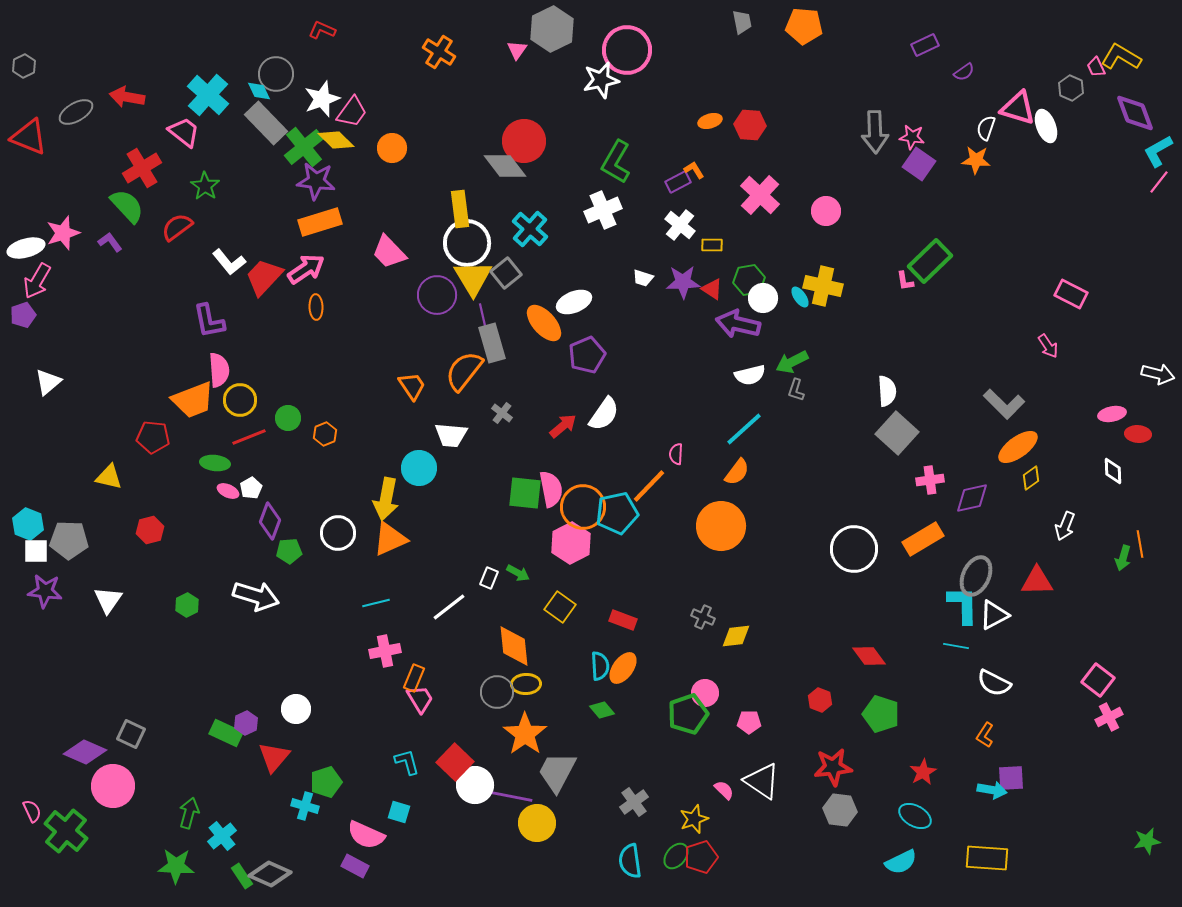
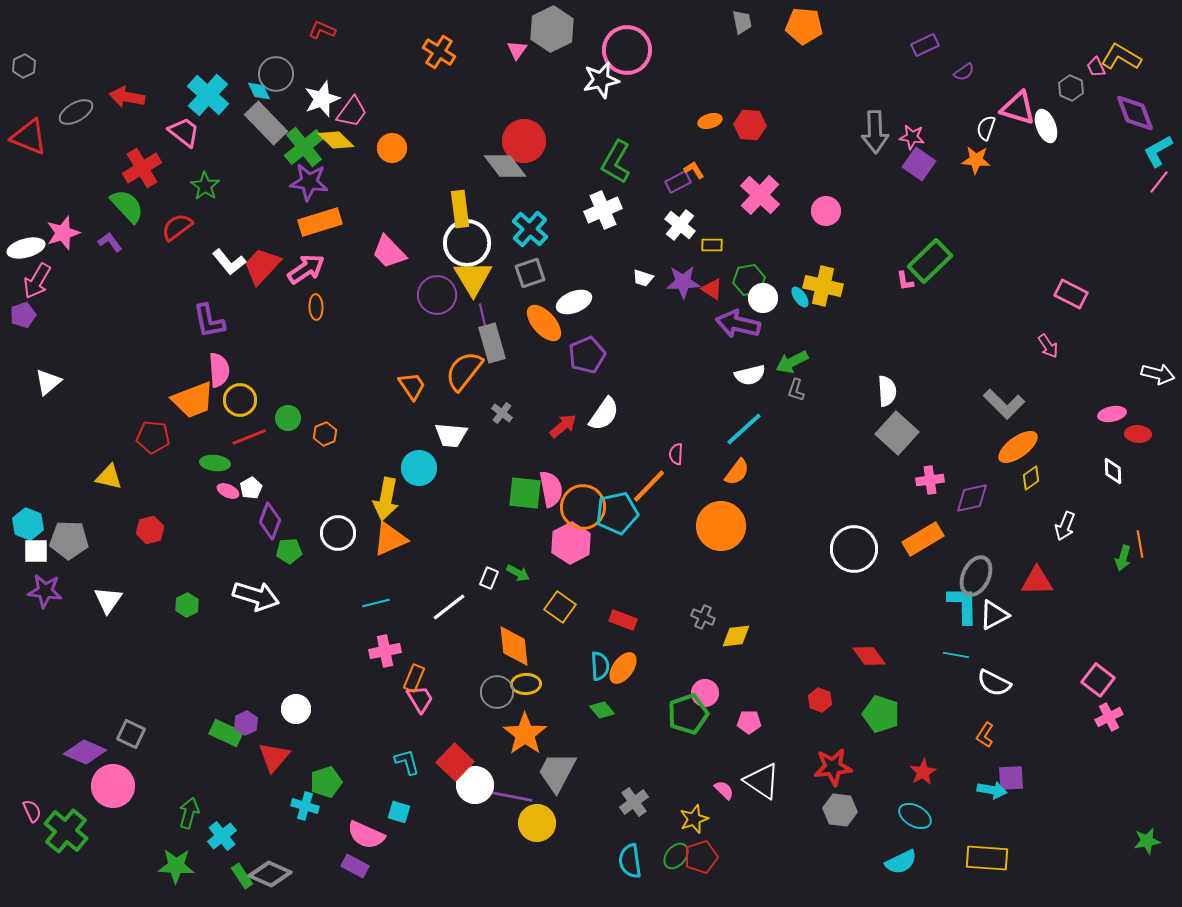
purple star at (316, 181): moved 7 px left, 1 px down
gray square at (506, 273): moved 24 px right; rotated 20 degrees clockwise
red trapezoid at (264, 277): moved 2 px left, 11 px up
cyan line at (956, 646): moved 9 px down
